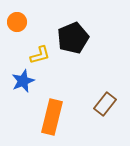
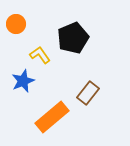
orange circle: moved 1 px left, 2 px down
yellow L-shape: rotated 110 degrees counterclockwise
brown rectangle: moved 17 px left, 11 px up
orange rectangle: rotated 36 degrees clockwise
